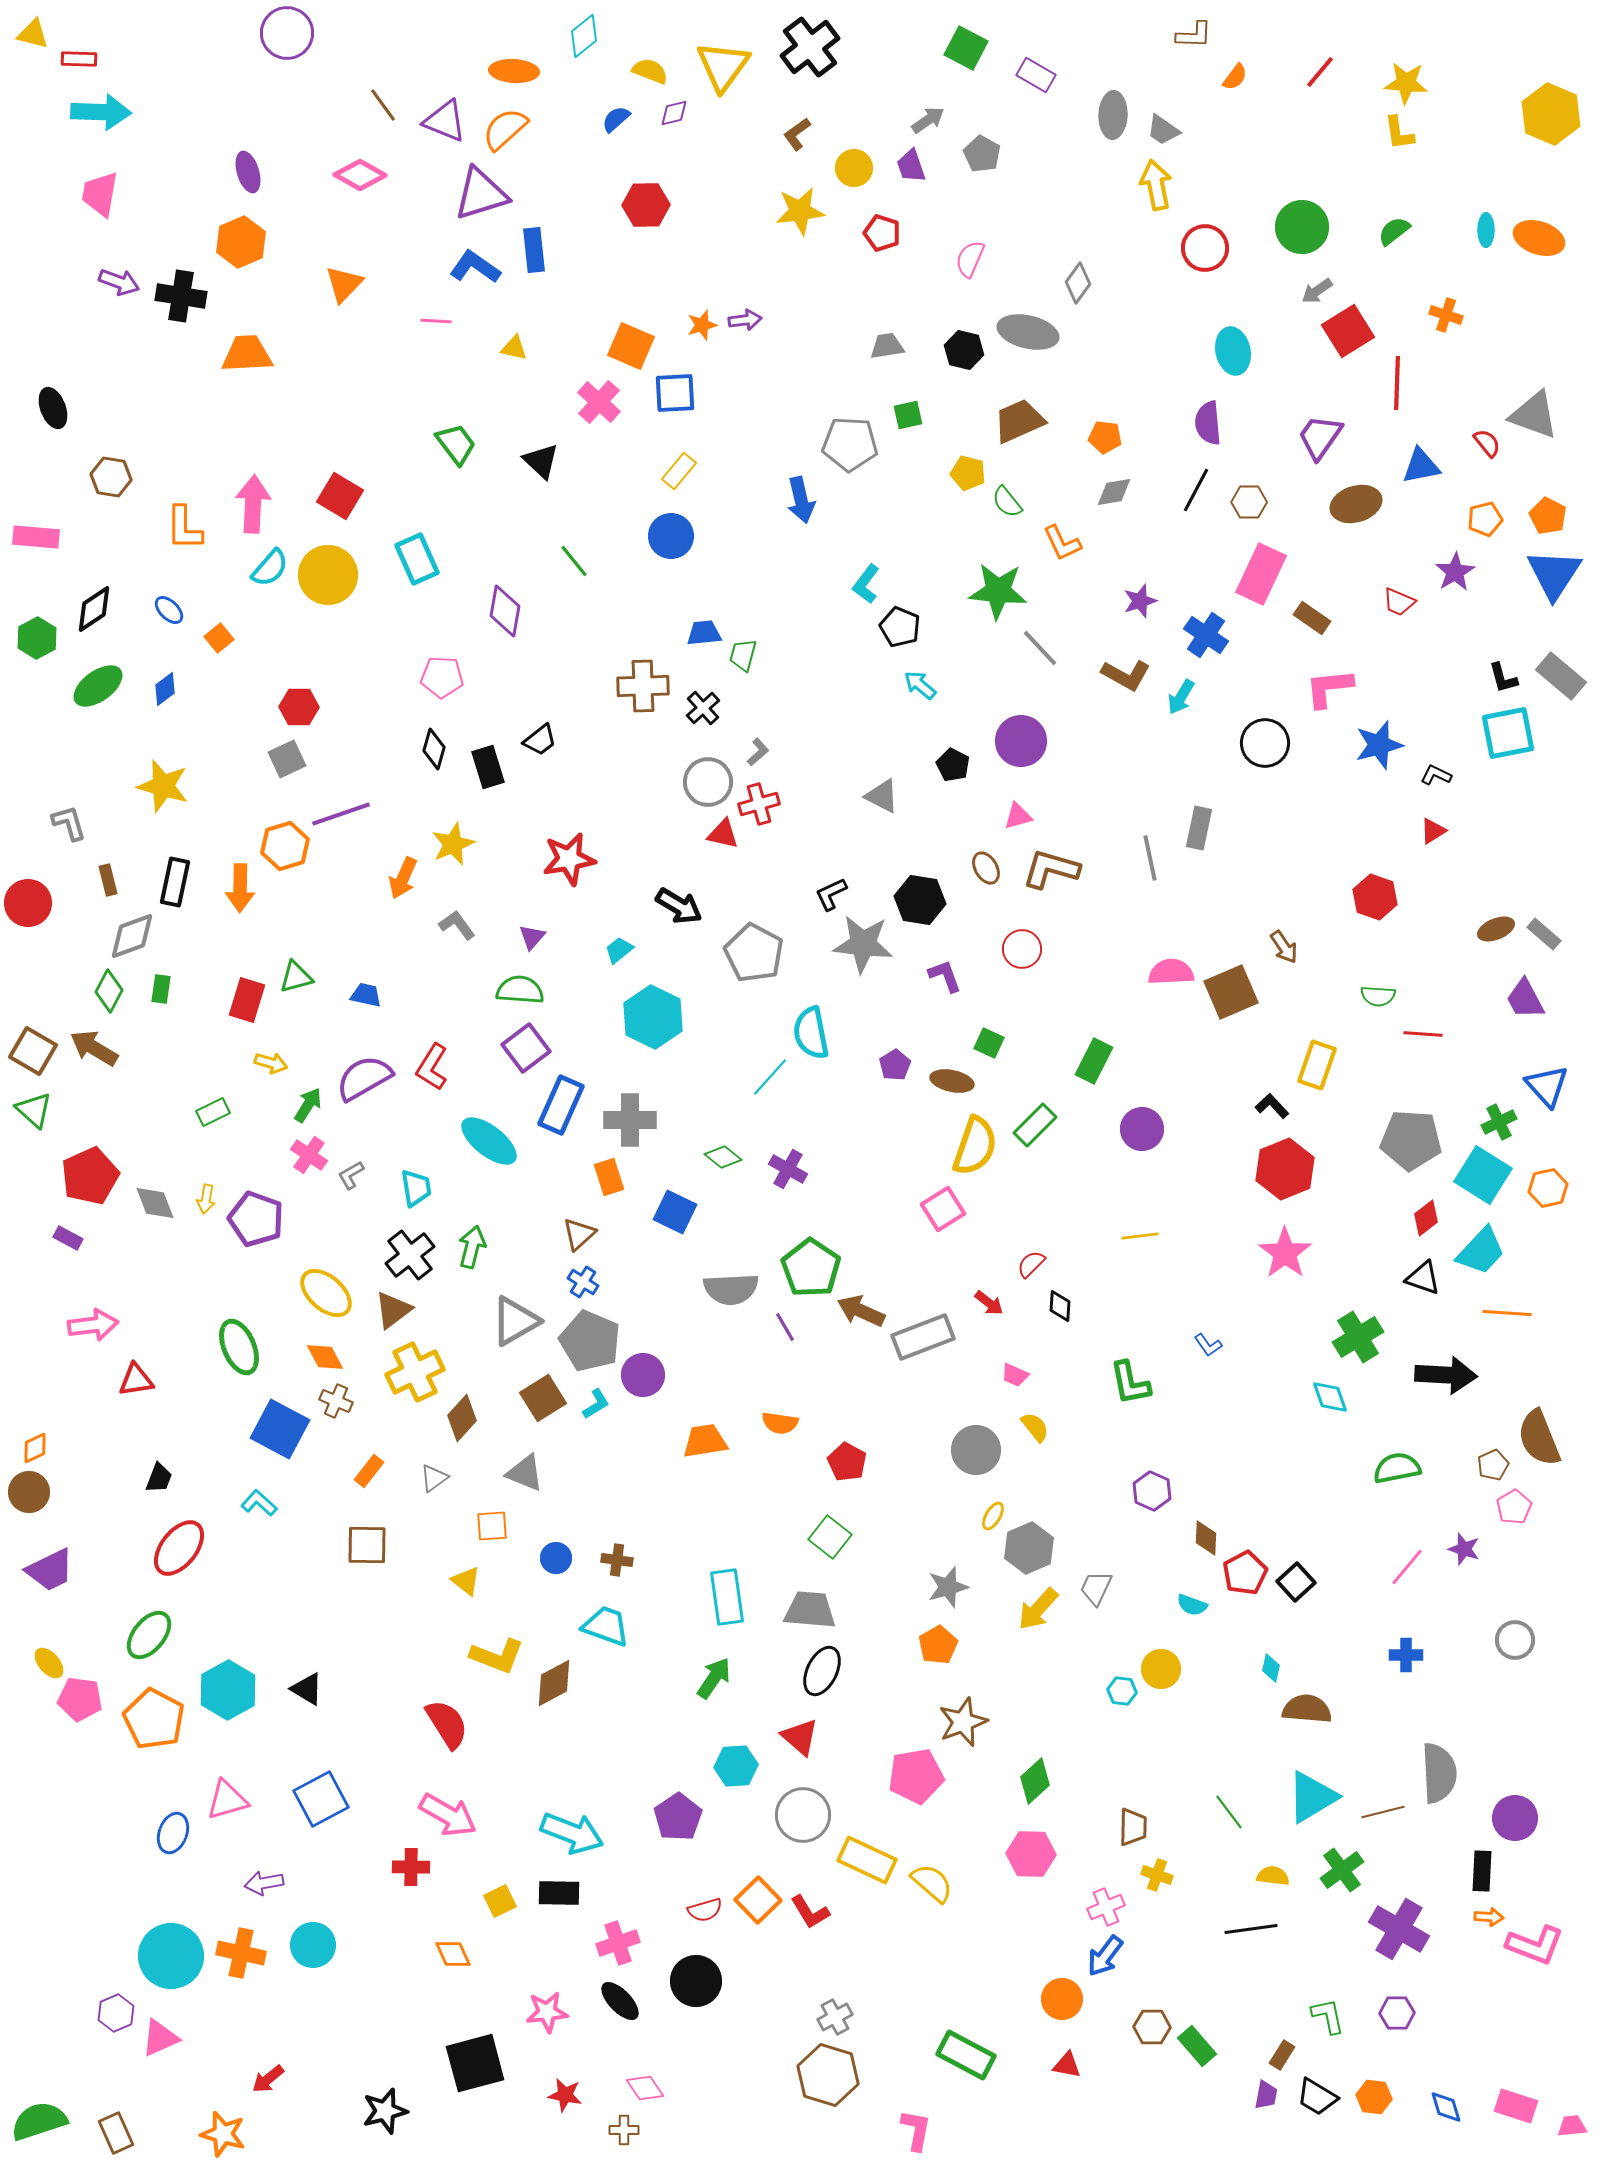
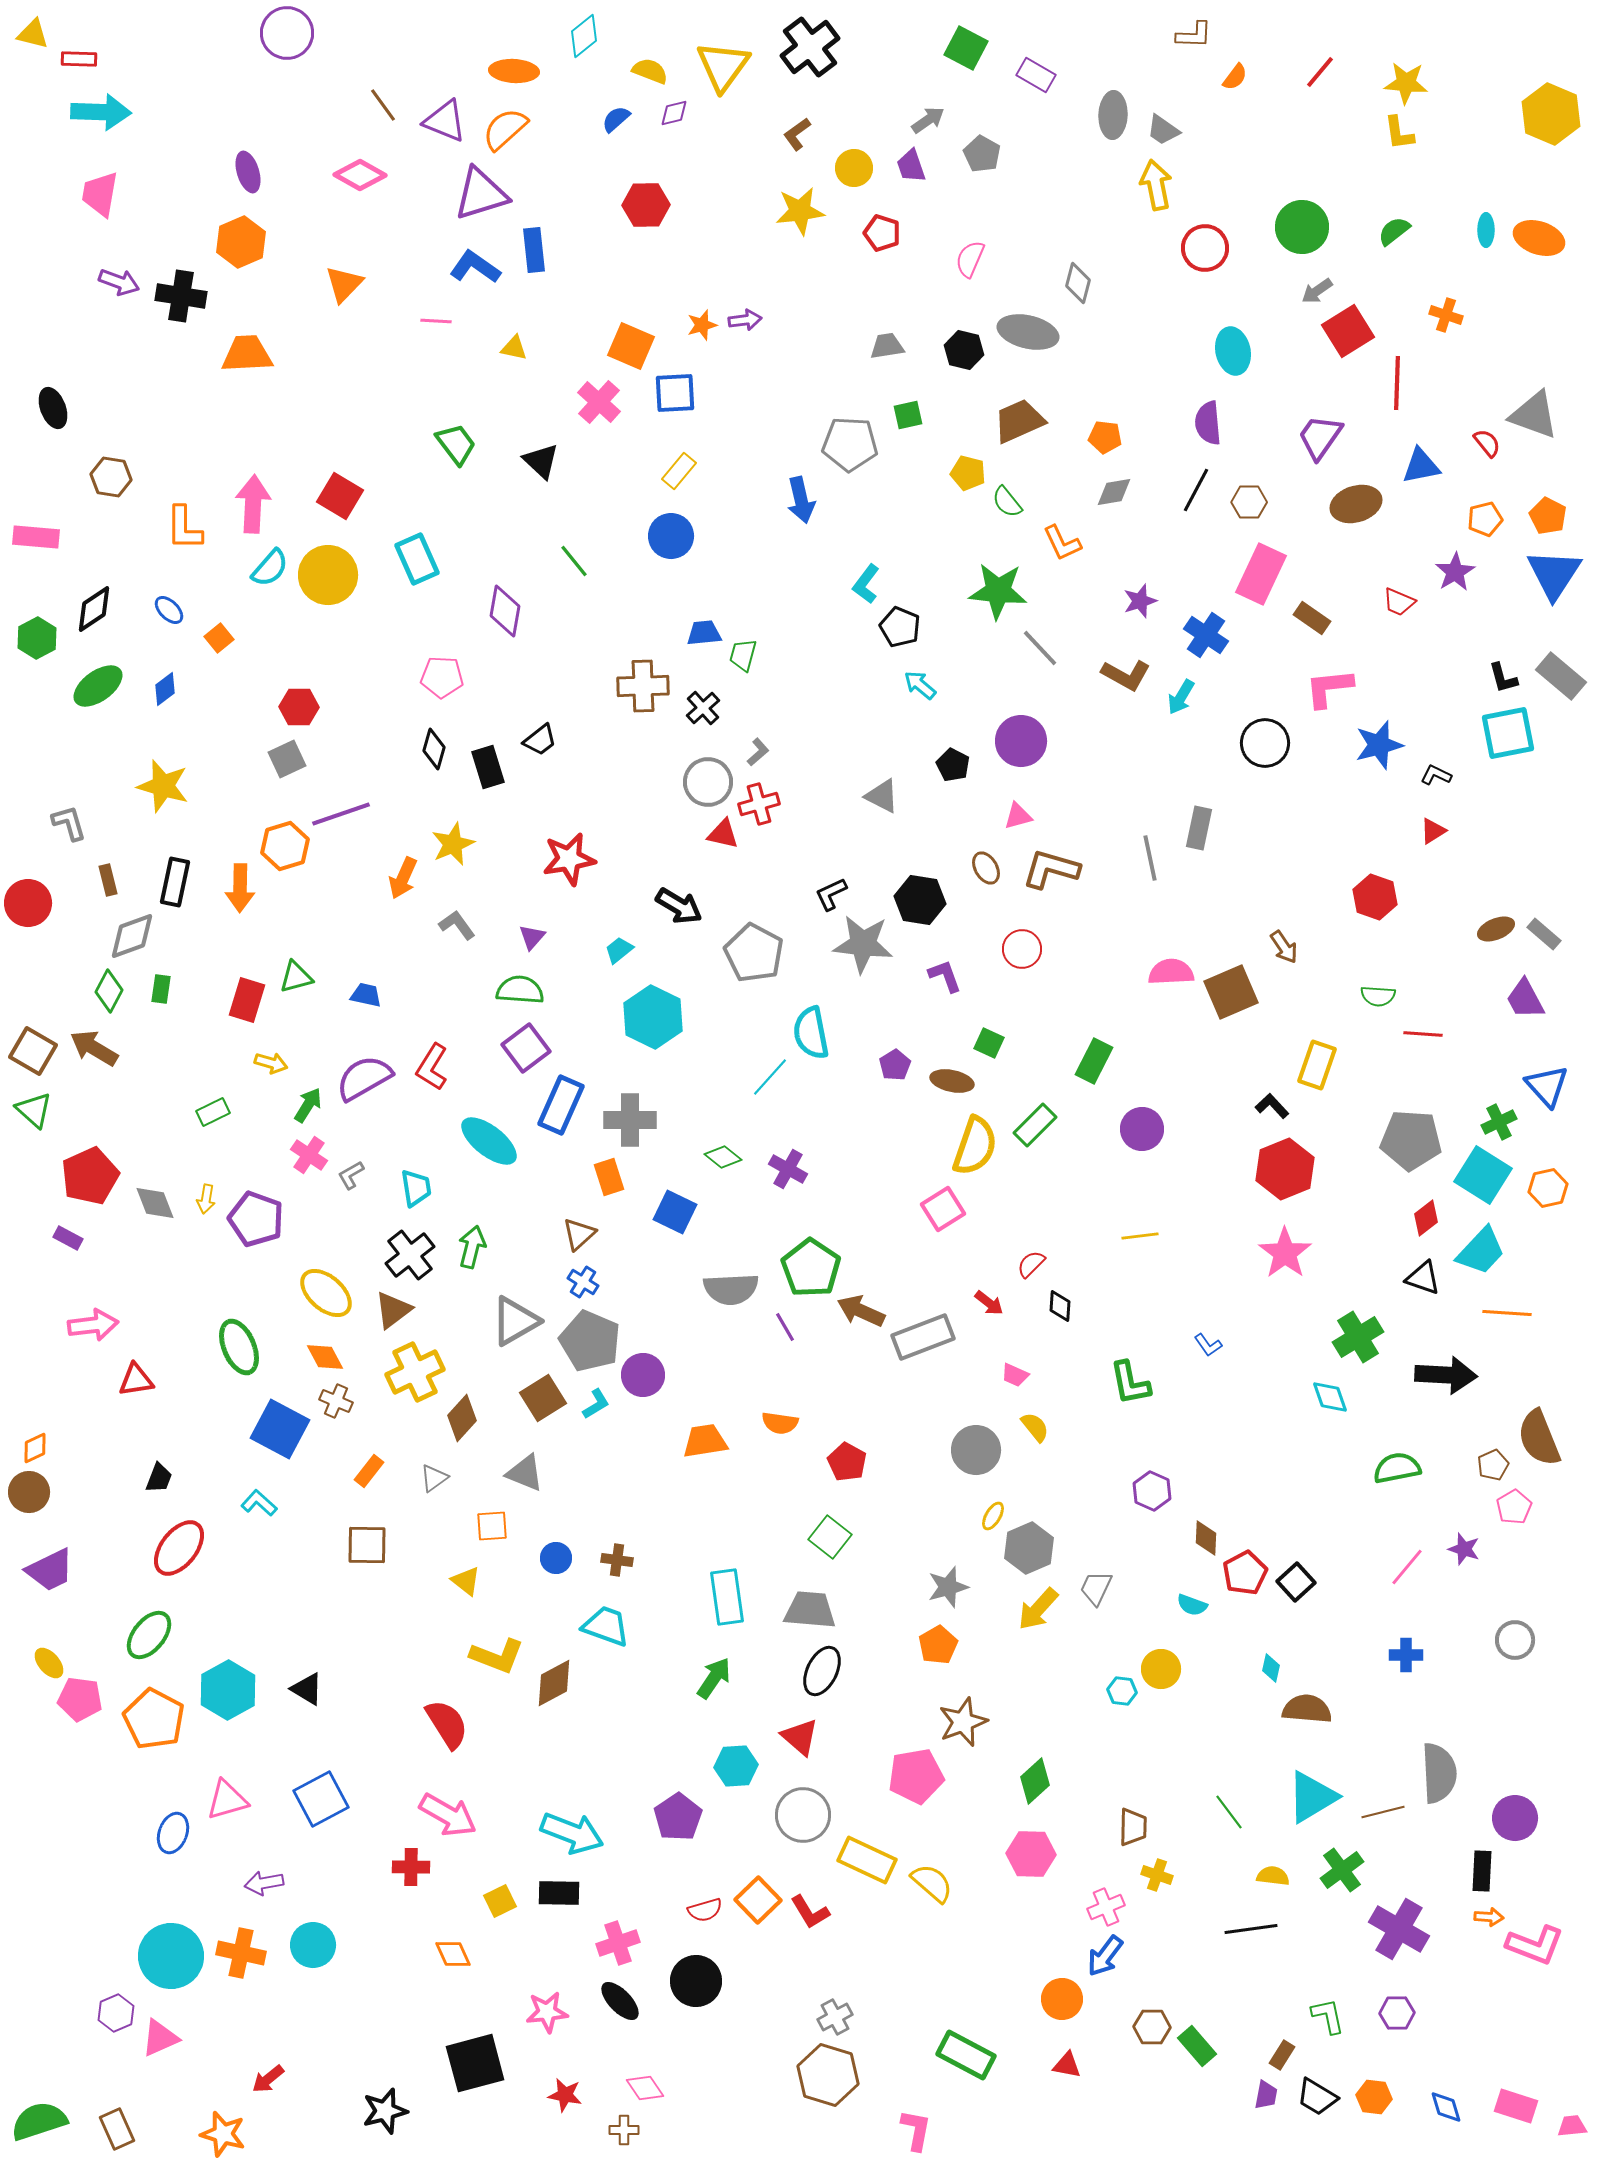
gray diamond at (1078, 283): rotated 21 degrees counterclockwise
brown rectangle at (116, 2133): moved 1 px right, 4 px up
